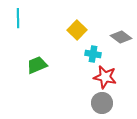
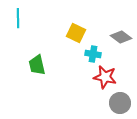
yellow square: moved 1 px left, 3 px down; rotated 18 degrees counterclockwise
green trapezoid: rotated 80 degrees counterclockwise
gray circle: moved 18 px right
